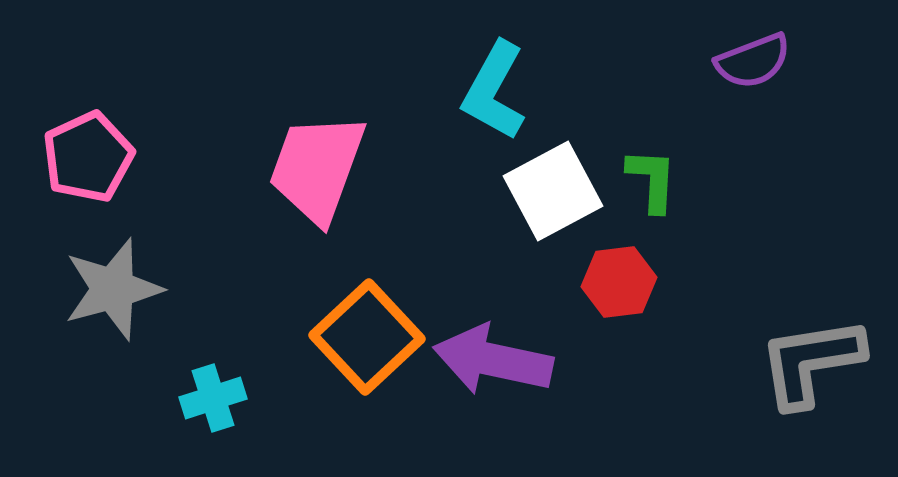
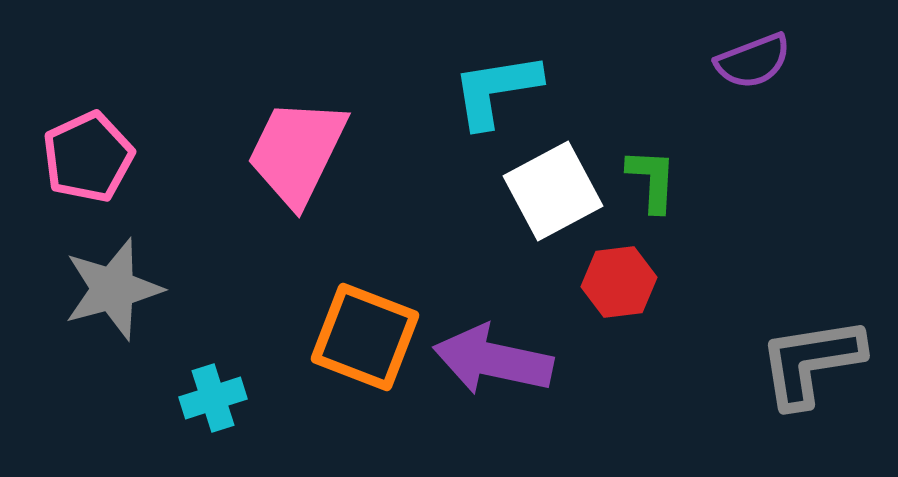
cyan L-shape: moved 2 px right, 1 px up; rotated 52 degrees clockwise
pink trapezoid: moved 20 px left, 16 px up; rotated 6 degrees clockwise
orange square: moved 2 px left; rotated 26 degrees counterclockwise
